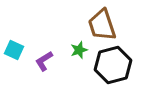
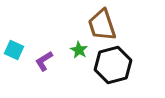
green star: rotated 24 degrees counterclockwise
